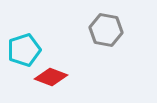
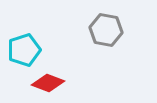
red diamond: moved 3 px left, 6 px down
